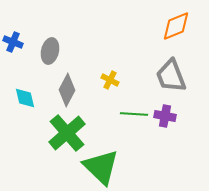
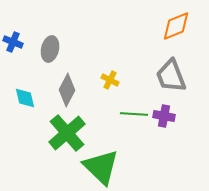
gray ellipse: moved 2 px up
purple cross: moved 1 px left
